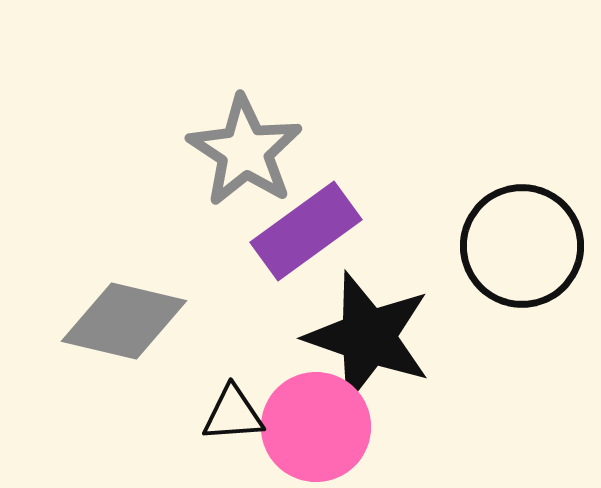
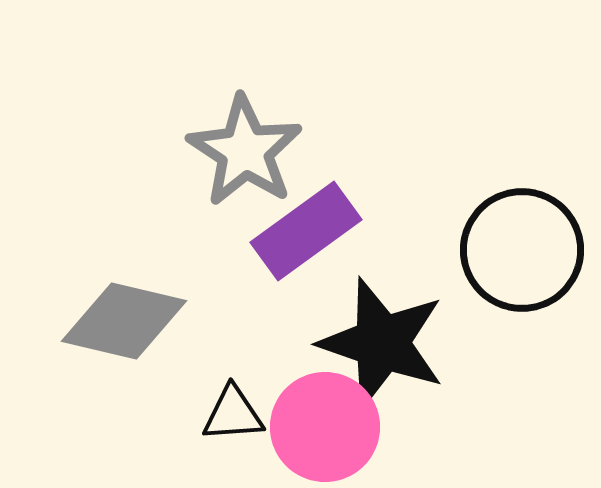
black circle: moved 4 px down
black star: moved 14 px right, 6 px down
pink circle: moved 9 px right
